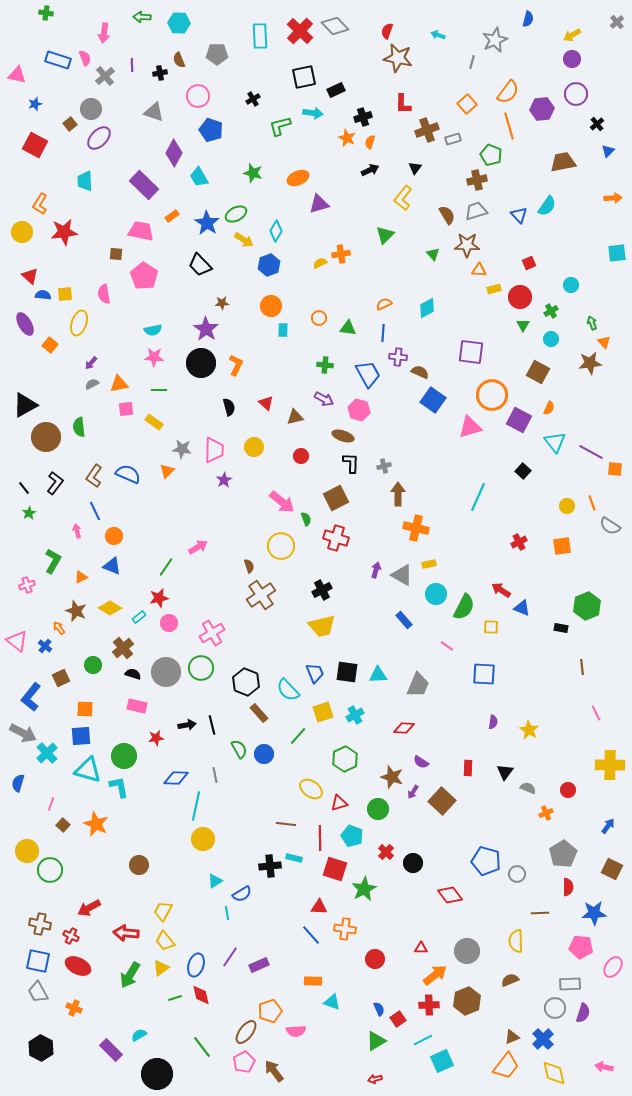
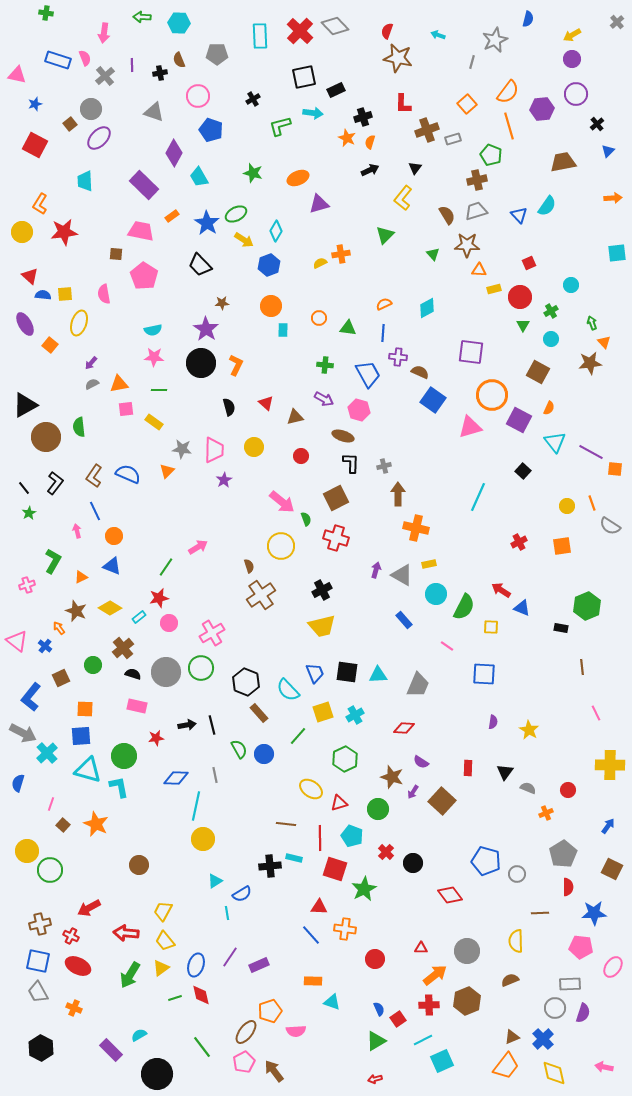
brown cross at (40, 924): rotated 25 degrees counterclockwise
